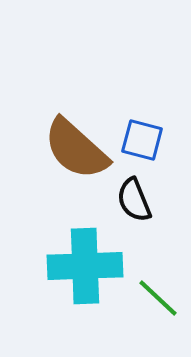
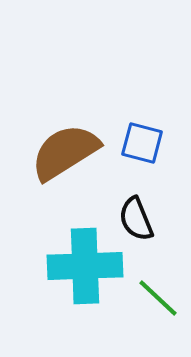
blue square: moved 3 px down
brown semicircle: moved 11 px left, 3 px down; rotated 106 degrees clockwise
black semicircle: moved 2 px right, 19 px down
